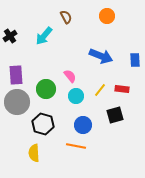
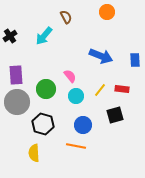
orange circle: moved 4 px up
